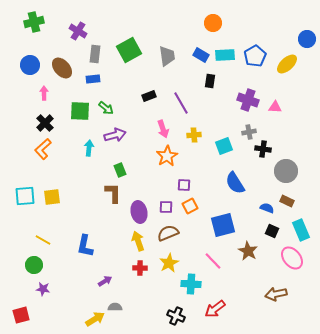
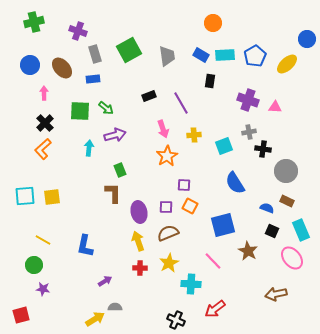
purple cross at (78, 31): rotated 12 degrees counterclockwise
gray rectangle at (95, 54): rotated 24 degrees counterclockwise
orange square at (190, 206): rotated 35 degrees counterclockwise
black cross at (176, 316): moved 4 px down
